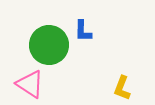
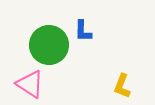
yellow L-shape: moved 2 px up
